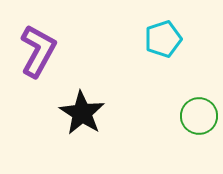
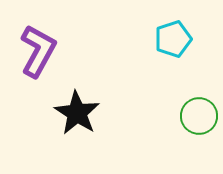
cyan pentagon: moved 10 px right
black star: moved 5 px left
